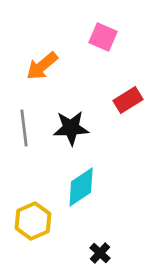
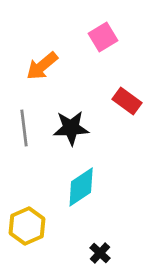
pink square: rotated 36 degrees clockwise
red rectangle: moved 1 px left, 1 px down; rotated 68 degrees clockwise
yellow hexagon: moved 6 px left, 5 px down
